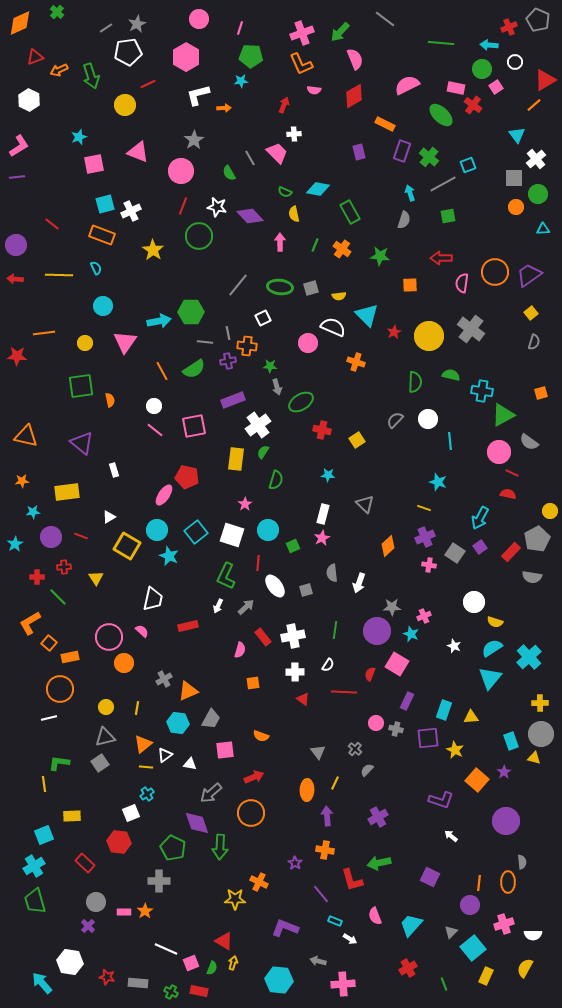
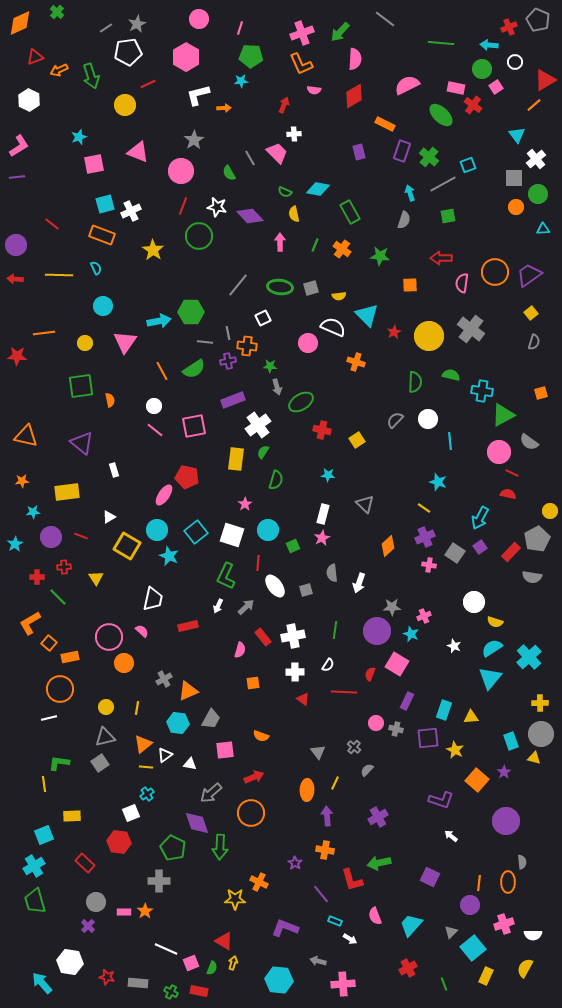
pink semicircle at (355, 59): rotated 25 degrees clockwise
yellow line at (424, 508): rotated 16 degrees clockwise
gray cross at (355, 749): moved 1 px left, 2 px up
